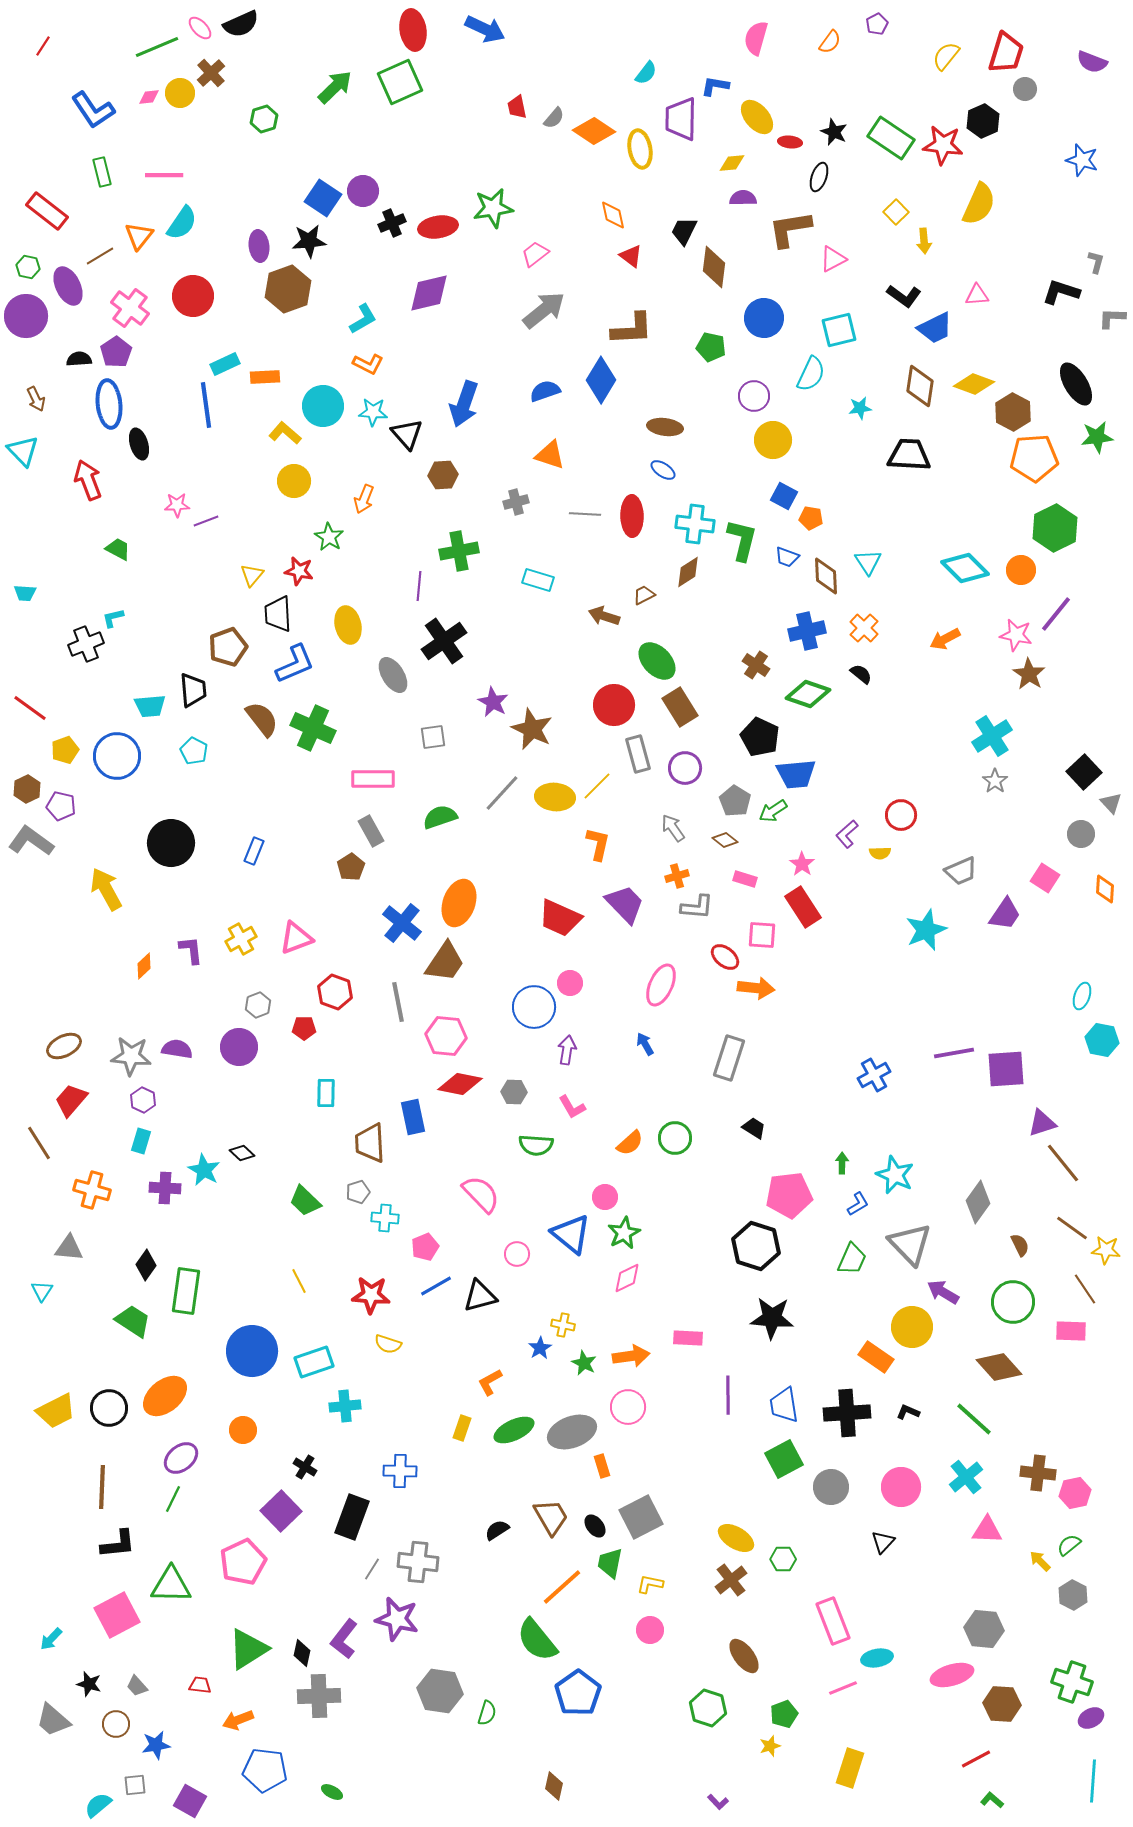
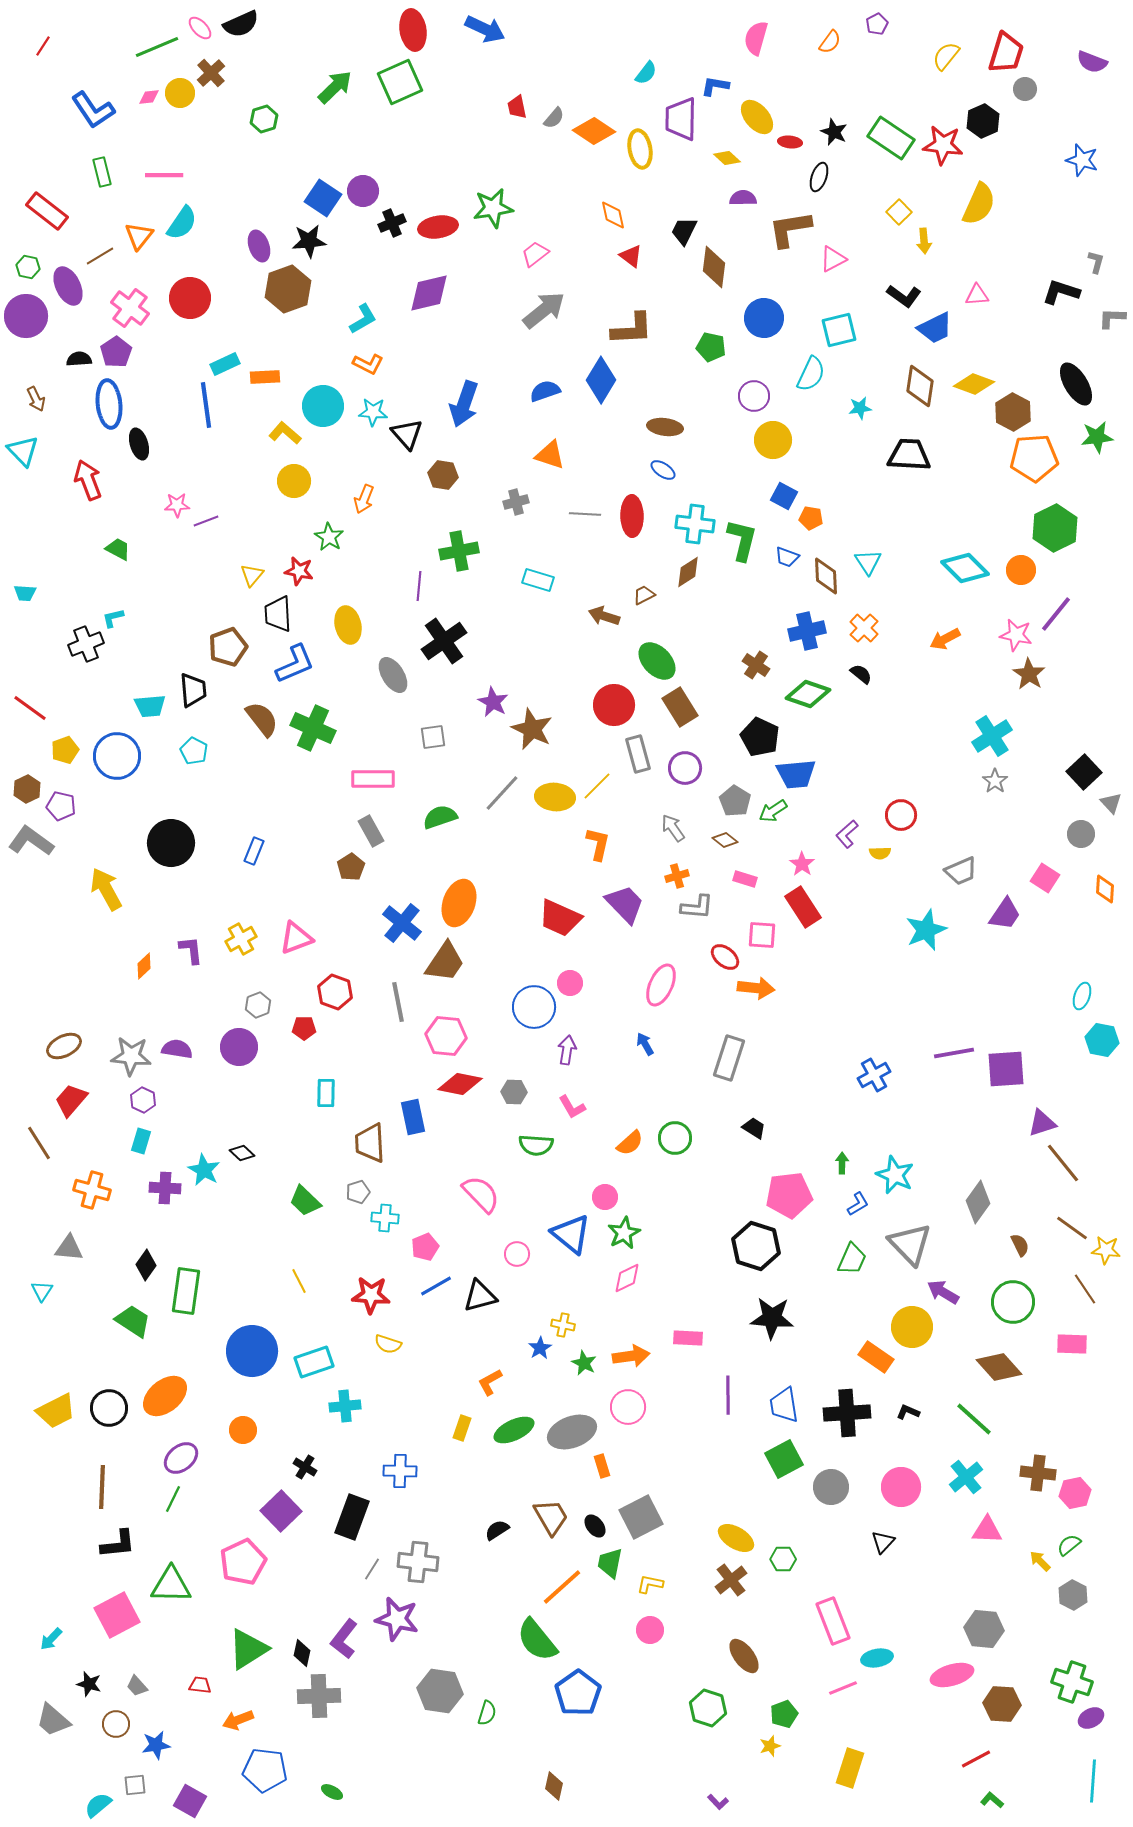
yellow diamond at (732, 163): moved 5 px left, 5 px up; rotated 48 degrees clockwise
yellow square at (896, 212): moved 3 px right
purple ellipse at (259, 246): rotated 12 degrees counterclockwise
red circle at (193, 296): moved 3 px left, 2 px down
brown hexagon at (443, 475): rotated 12 degrees clockwise
pink rectangle at (1071, 1331): moved 1 px right, 13 px down
